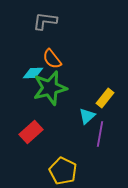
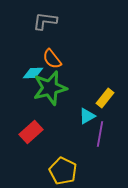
cyan triangle: rotated 12 degrees clockwise
